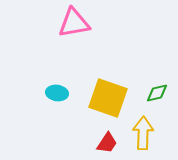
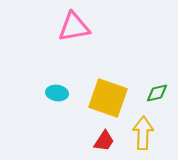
pink triangle: moved 4 px down
red trapezoid: moved 3 px left, 2 px up
